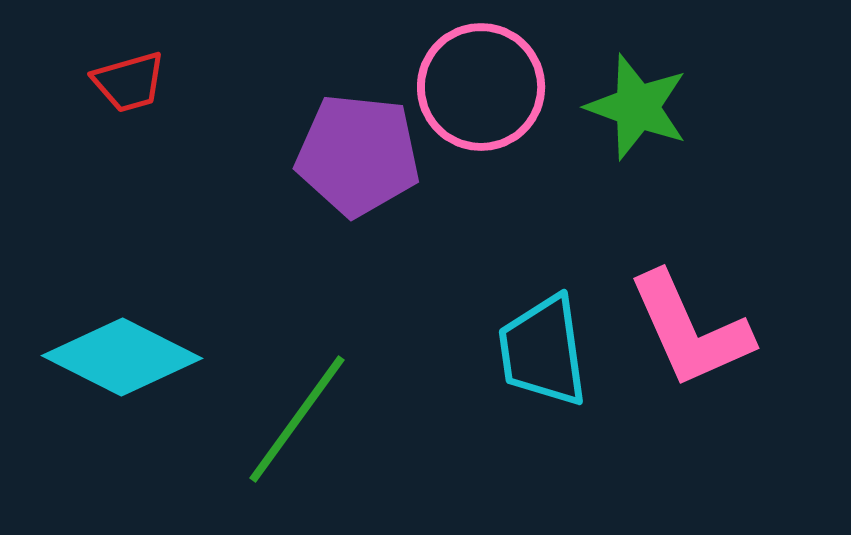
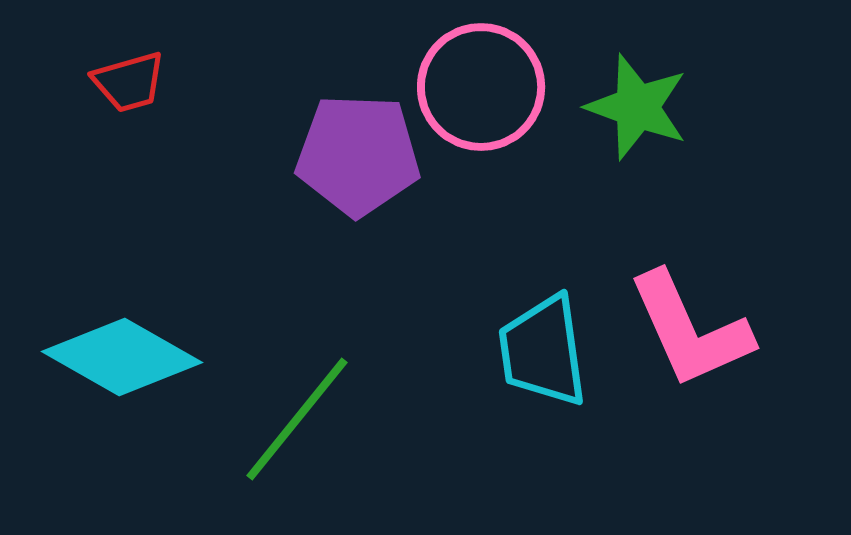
purple pentagon: rotated 4 degrees counterclockwise
cyan diamond: rotated 3 degrees clockwise
green line: rotated 3 degrees clockwise
